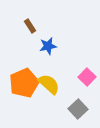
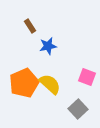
pink square: rotated 24 degrees counterclockwise
yellow semicircle: moved 1 px right
